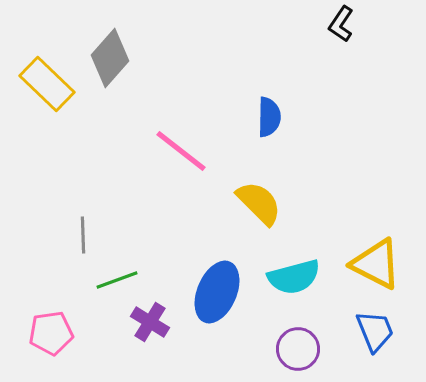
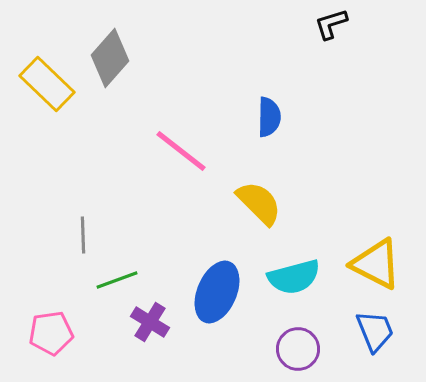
black L-shape: moved 10 px left; rotated 39 degrees clockwise
